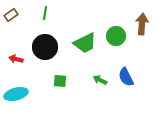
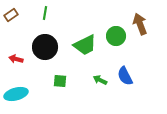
brown arrow: moved 2 px left; rotated 25 degrees counterclockwise
green trapezoid: moved 2 px down
blue semicircle: moved 1 px left, 1 px up
